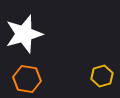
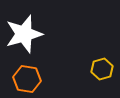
yellow hexagon: moved 7 px up
